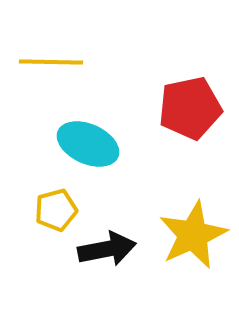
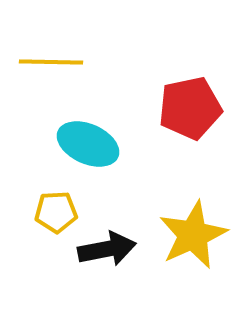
yellow pentagon: moved 2 px down; rotated 12 degrees clockwise
